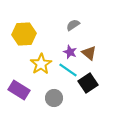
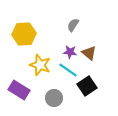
gray semicircle: rotated 24 degrees counterclockwise
purple star: rotated 16 degrees counterclockwise
yellow star: moved 1 px left, 1 px down; rotated 20 degrees counterclockwise
black square: moved 1 px left, 3 px down
